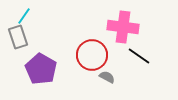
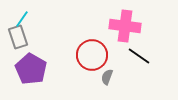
cyan line: moved 2 px left, 3 px down
pink cross: moved 2 px right, 1 px up
purple pentagon: moved 10 px left
gray semicircle: rotated 98 degrees counterclockwise
